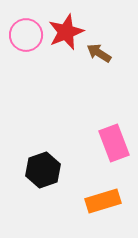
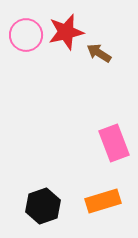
red star: rotated 9 degrees clockwise
black hexagon: moved 36 px down
